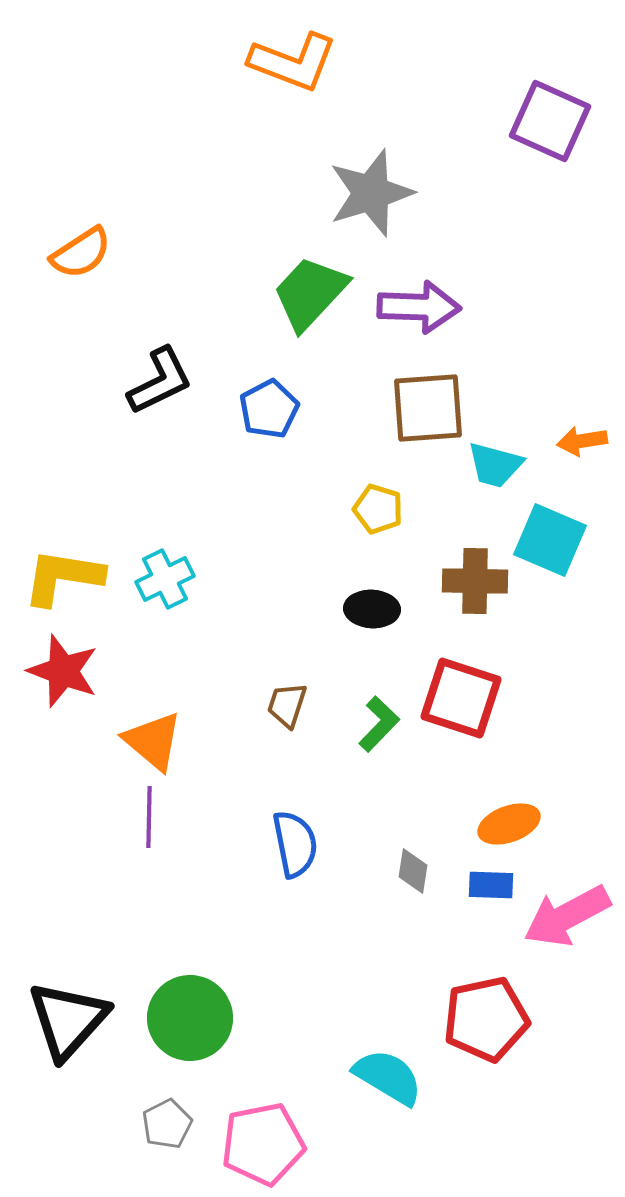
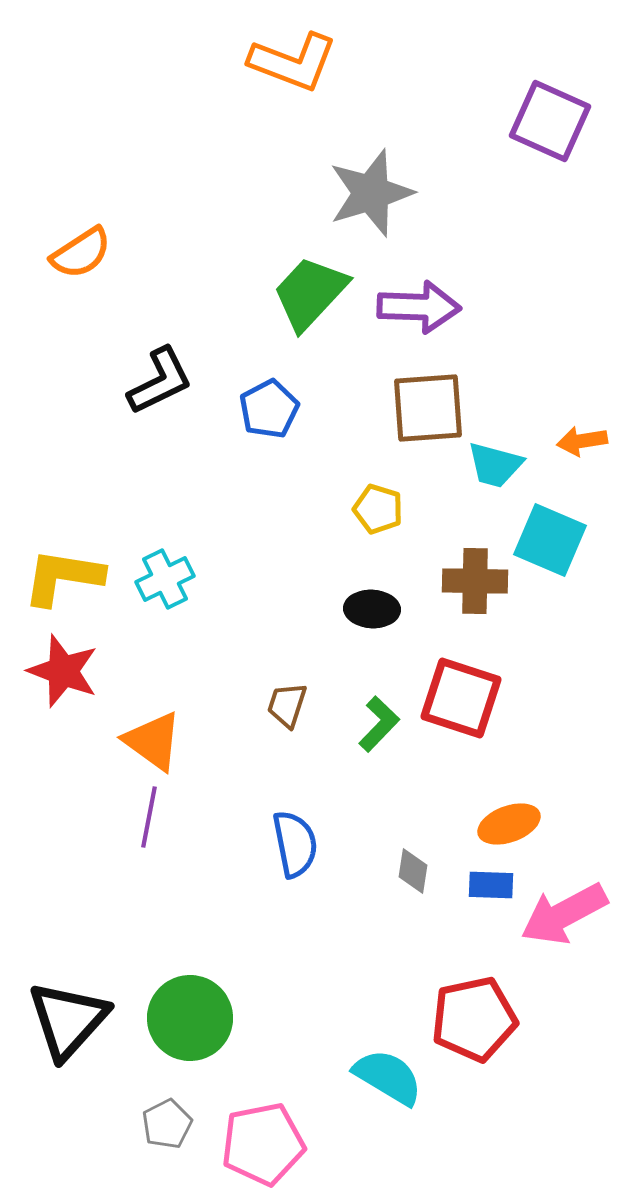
orange triangle: rotated 4 degrees counterclockwise
purple line: rotated 10 degrees clockwise
pink arrow: moved 3 px left, 2 px up
red pentagon: moved 12 px left
